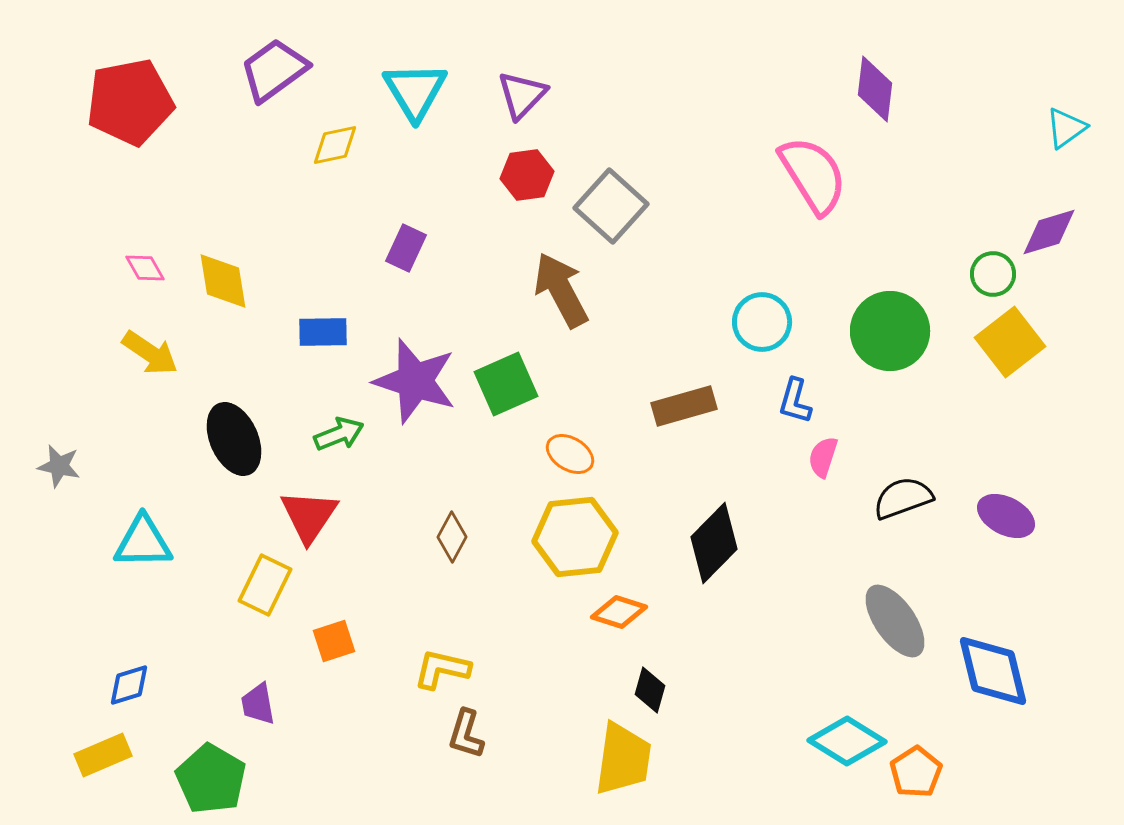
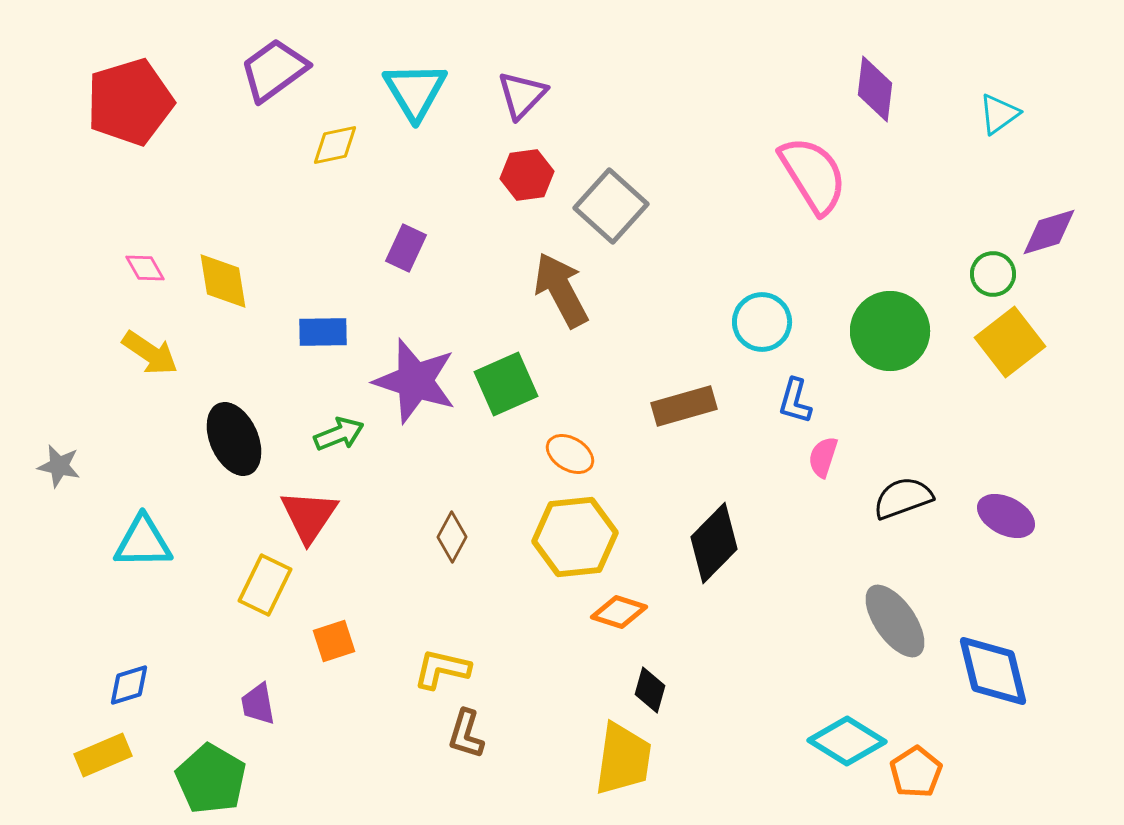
red pentagon at (130, 102): rotated 6 degrees counterclockwise
cyan triangle at (1066, 128): moved 67 px left, 14 px up
